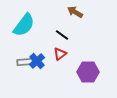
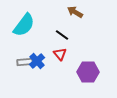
red triangle: rotated 32 degrees counterclockwise
